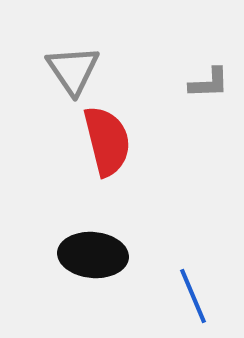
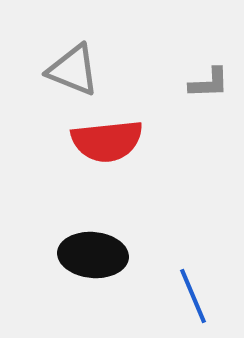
gray triangle: rotated 34 degrees counterclockwise
red semicircle: rotated 98 degrees clockwise
